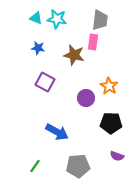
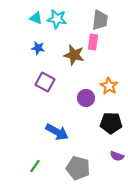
gray pentagon: moved 2 px down; rotated 20 degrees clockwise
